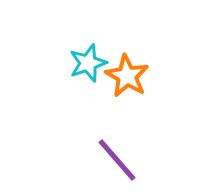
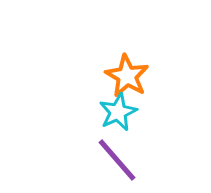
cyan star: moved 30 px right, 49 px down; rotated 6 degrees counterclockwise
